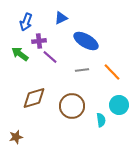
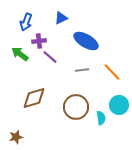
brown circle: moved 4 px right, 1 px down
cyan semicircle: moved 2 px up
